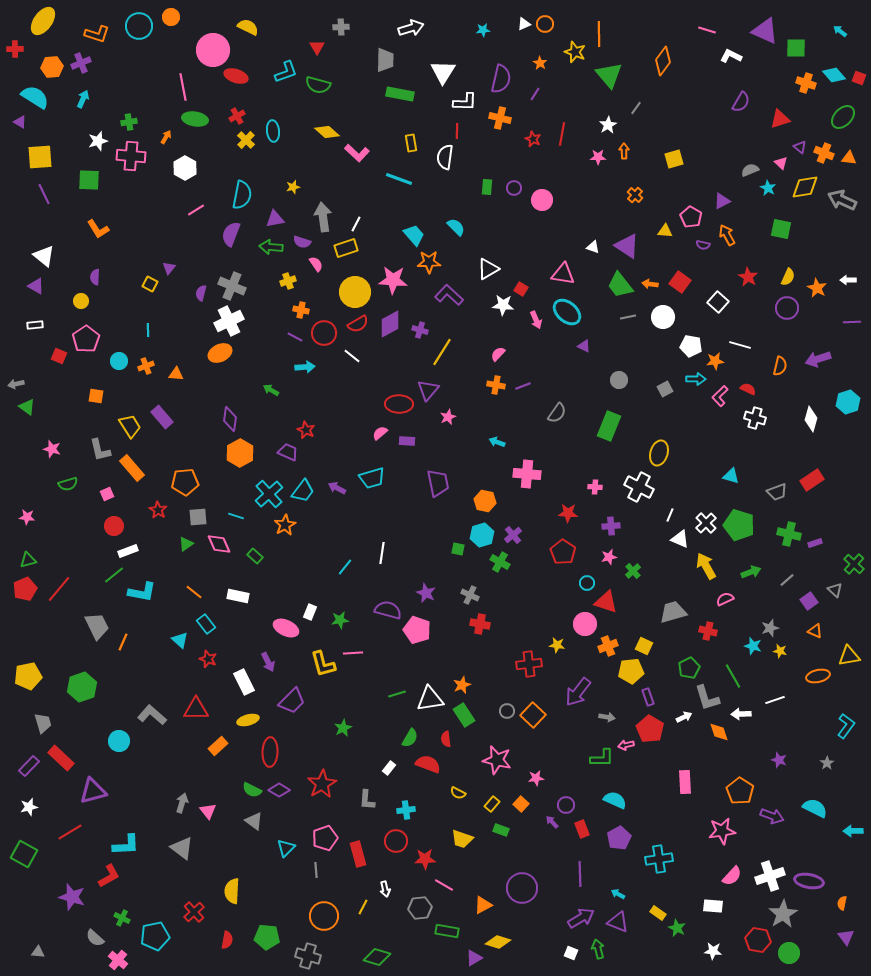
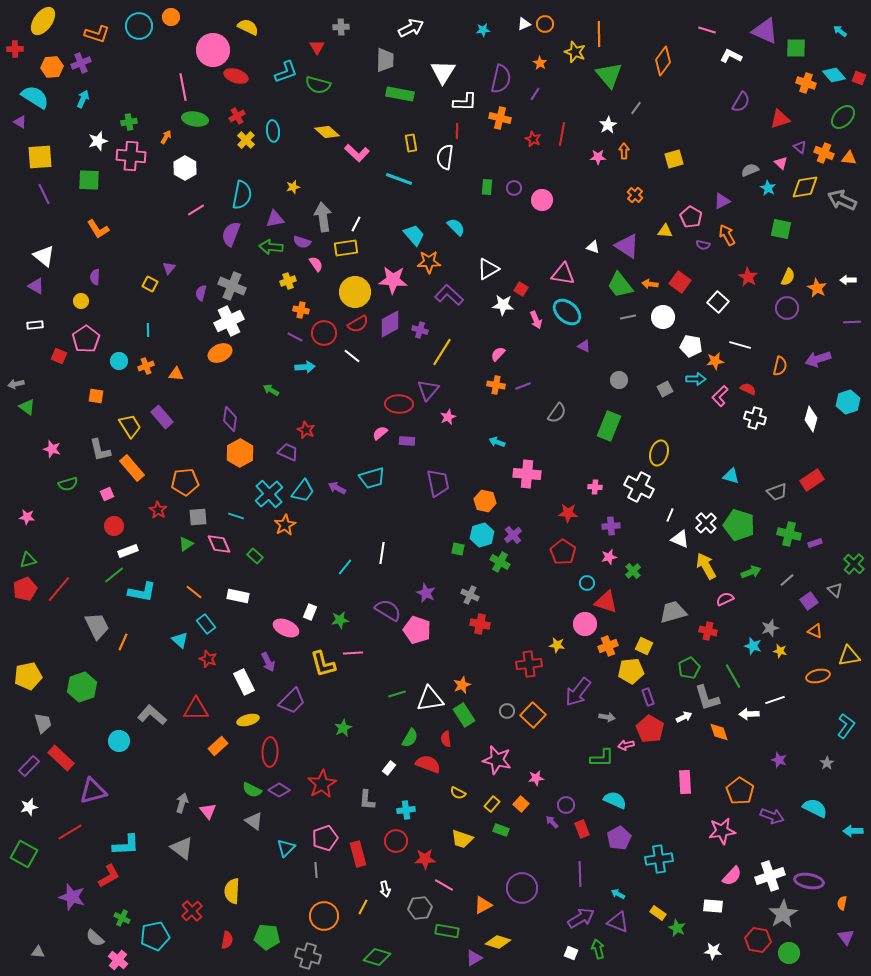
white arrow at (411, 28): rotated 10 degrees counterclockwise
yellow rectangle at (346, 248): rotated 10 degrees clockwise
purple semicircle at (388, 610): rotated 16 degrees clockwise
white arrow at (741, 714): moved 8 px right
red cross at (194, 912): moved 2 px left, 1 px up
